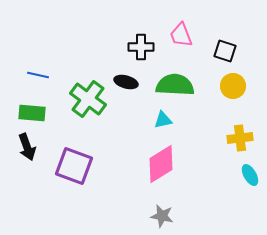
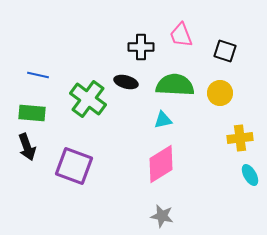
yellow circle: moved 13 px left, 7 px down
